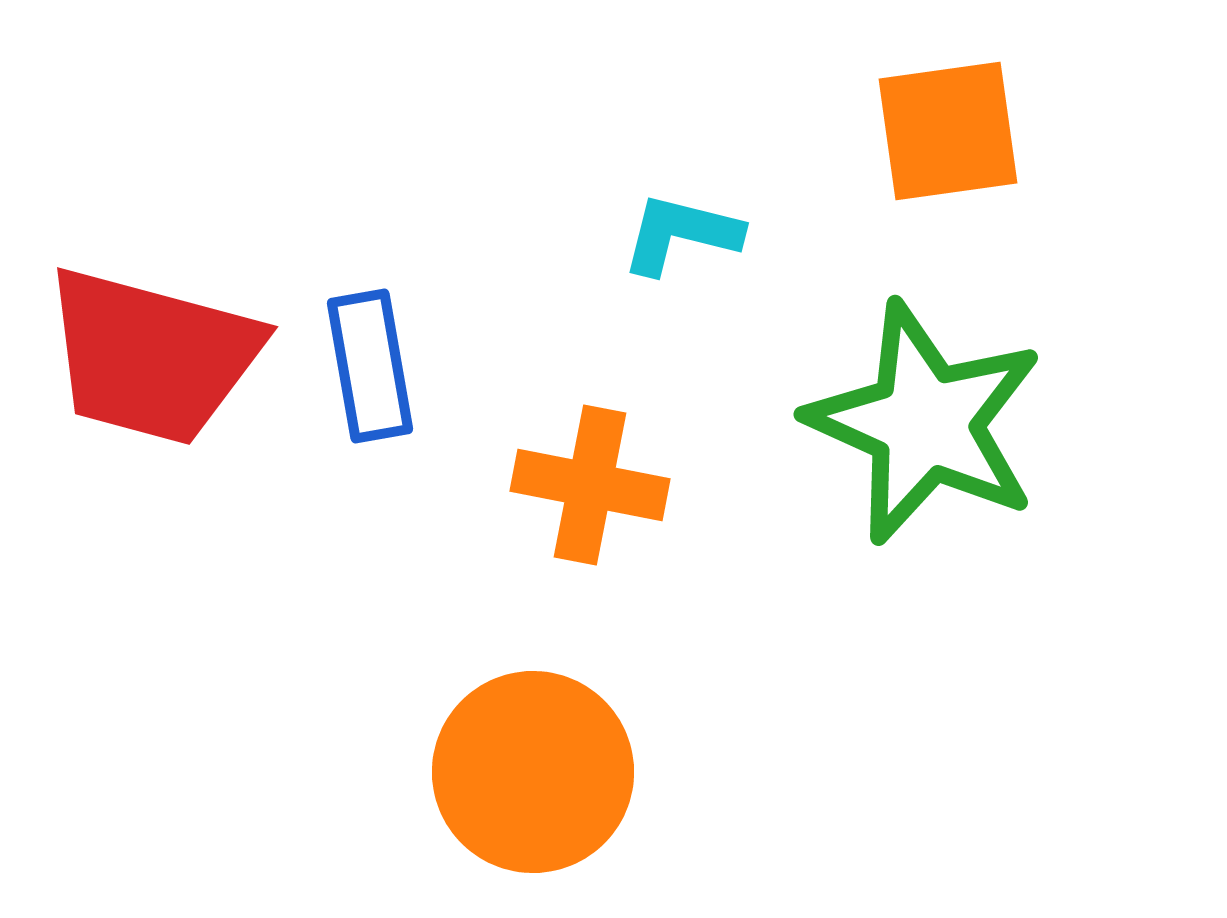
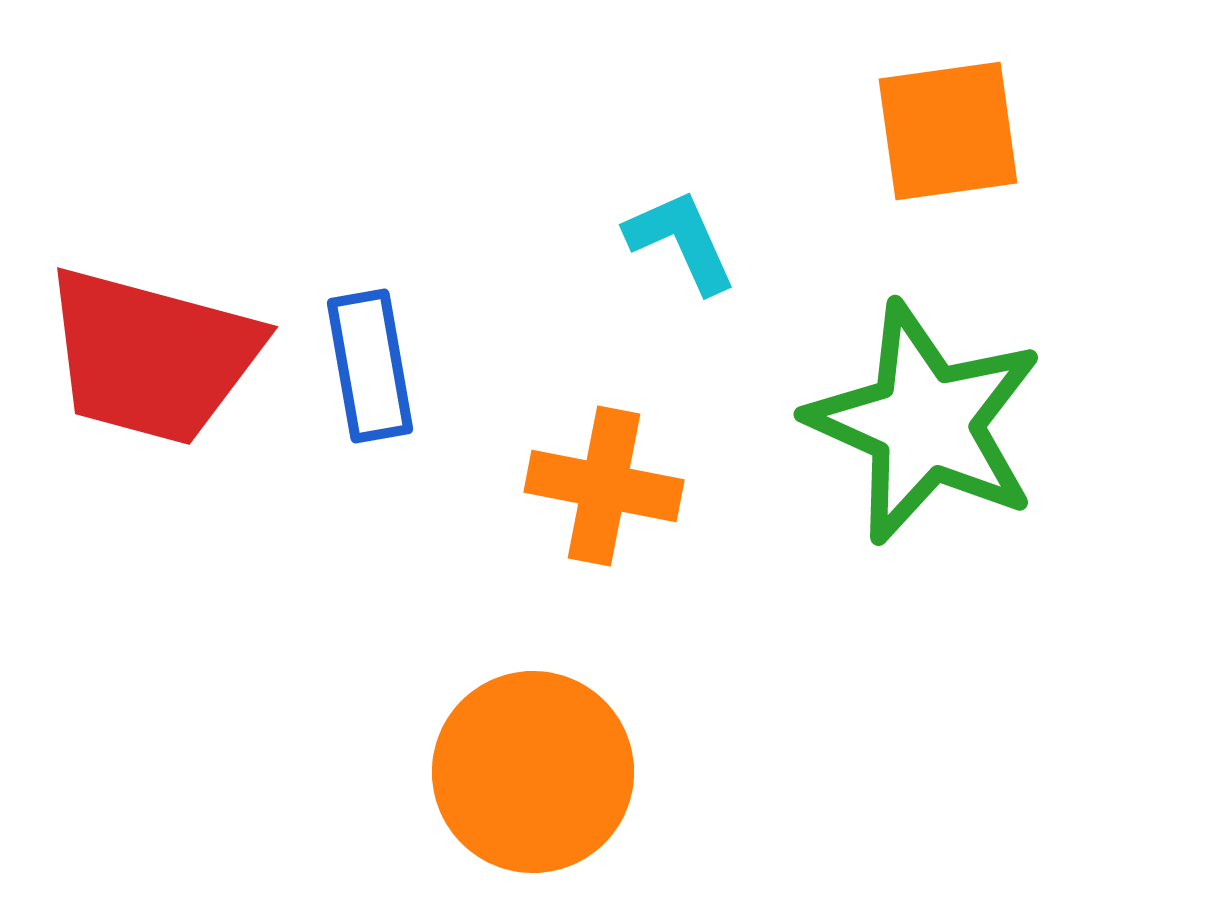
cyan L-shape: moved 7 px down; rotated 52 degrees clockwise
orange cross: moved 14 px right, 1 px down
